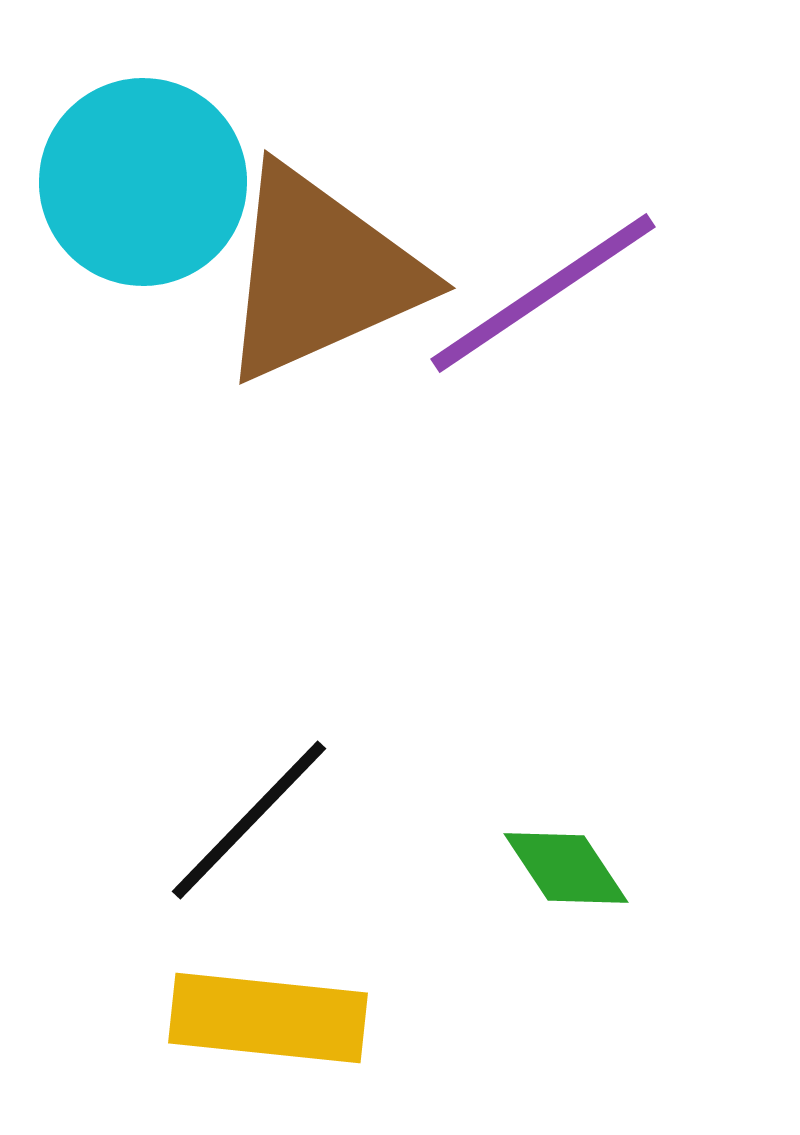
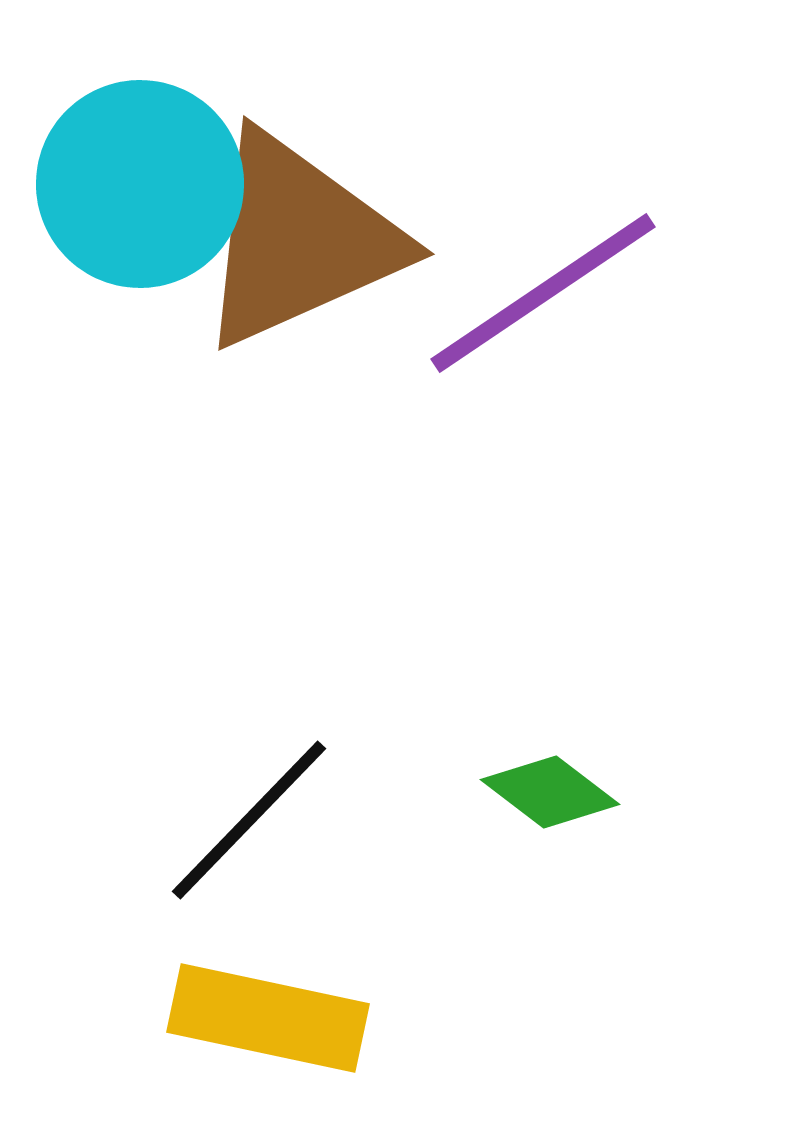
cyan circle: moved 3 px left, 2 px down
brown triangle: moved 21 px left, 34 px up
green diamond: moved 16 px left, 76 px up; rotated 19 degrees counterclockwise
yellow rectangle: rotated 6 degrees clockwise
